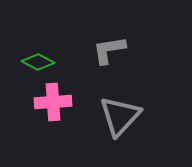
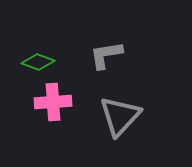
gray L-shape: moved 3 px left, 5 px down
green diamond: rotated 8 degrees counterclockwise
